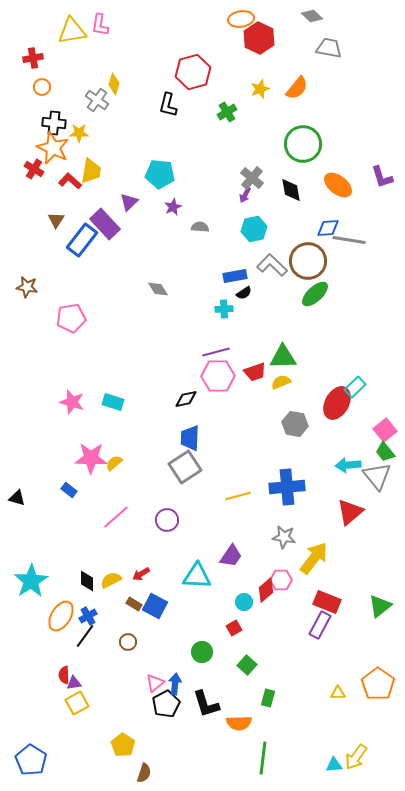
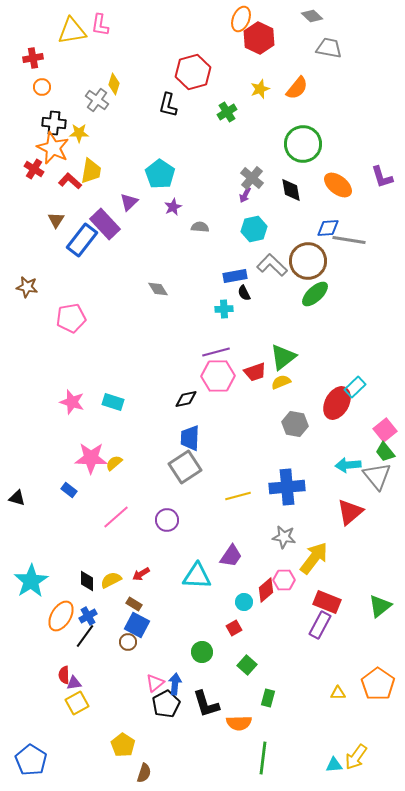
orange ellipse at (241, 19): rotated 60 degrees counterclockwise
cyan pentagon at (160, 174): rotated 28 degrees clockwise
black semicircle at (244, 293): rotated 98 degrees clockwise
green triangle at (283, 357): rotated 36 degrees counterclockwise
pink hexagon at (281, 580): moved 3 px right
blue square at (155, 606): moved 18 px left, 19 px down
